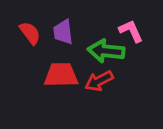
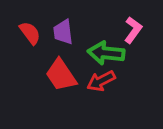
pink L-shape: moved 2 px right, 1 px up; rotated 60 degrees clockwise
green arrow: moved 2 px down
red trapezoid: rotated 123 degrees counterclockwise
red arrow: moved 2 px right
